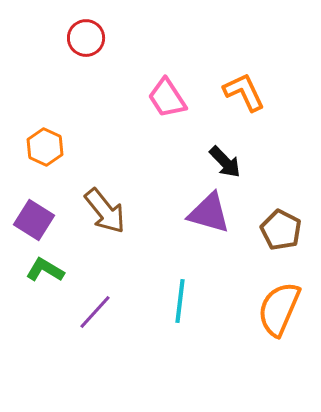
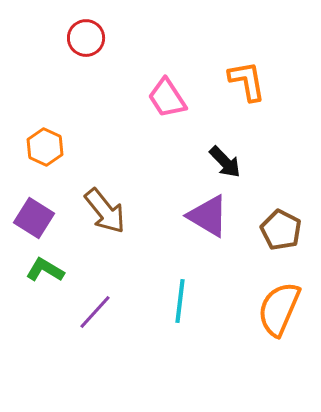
orange L-shape: moved 3 px right, 11 px up; rotated 15 degrees clockwise
purple triangle: moved 1 px left, 3 px down; rotated 15 degrees clockwise
purple square: moved 2 px up
